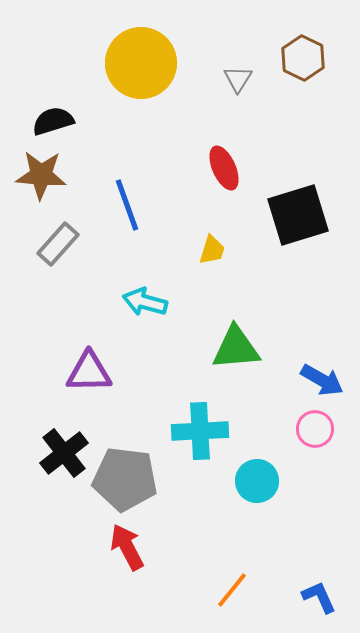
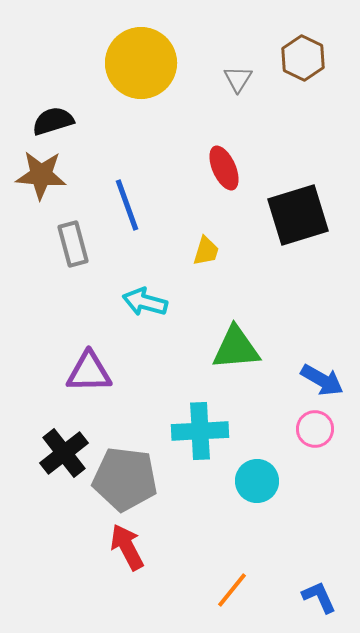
gray rectangle: moved 15 px right; rotated 57 degrees counterclockwise
yellow trapezoid: moved 6 px left, 1 px down
